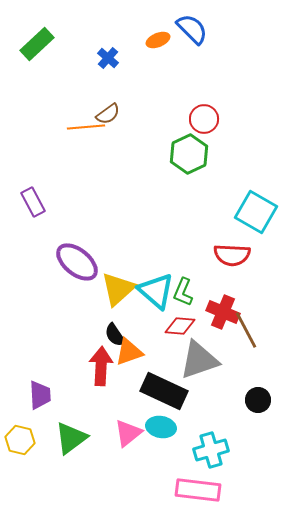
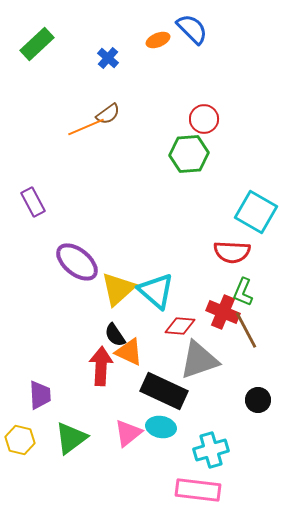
orange line: rotated 18 degrees counterclockwise
green hexagon: rotated 21 degrees clockwise
red semicircle: moved 3 px up
green L-shape: moved 60 px right
orange triangle: rotated 44 degrees clockwise
